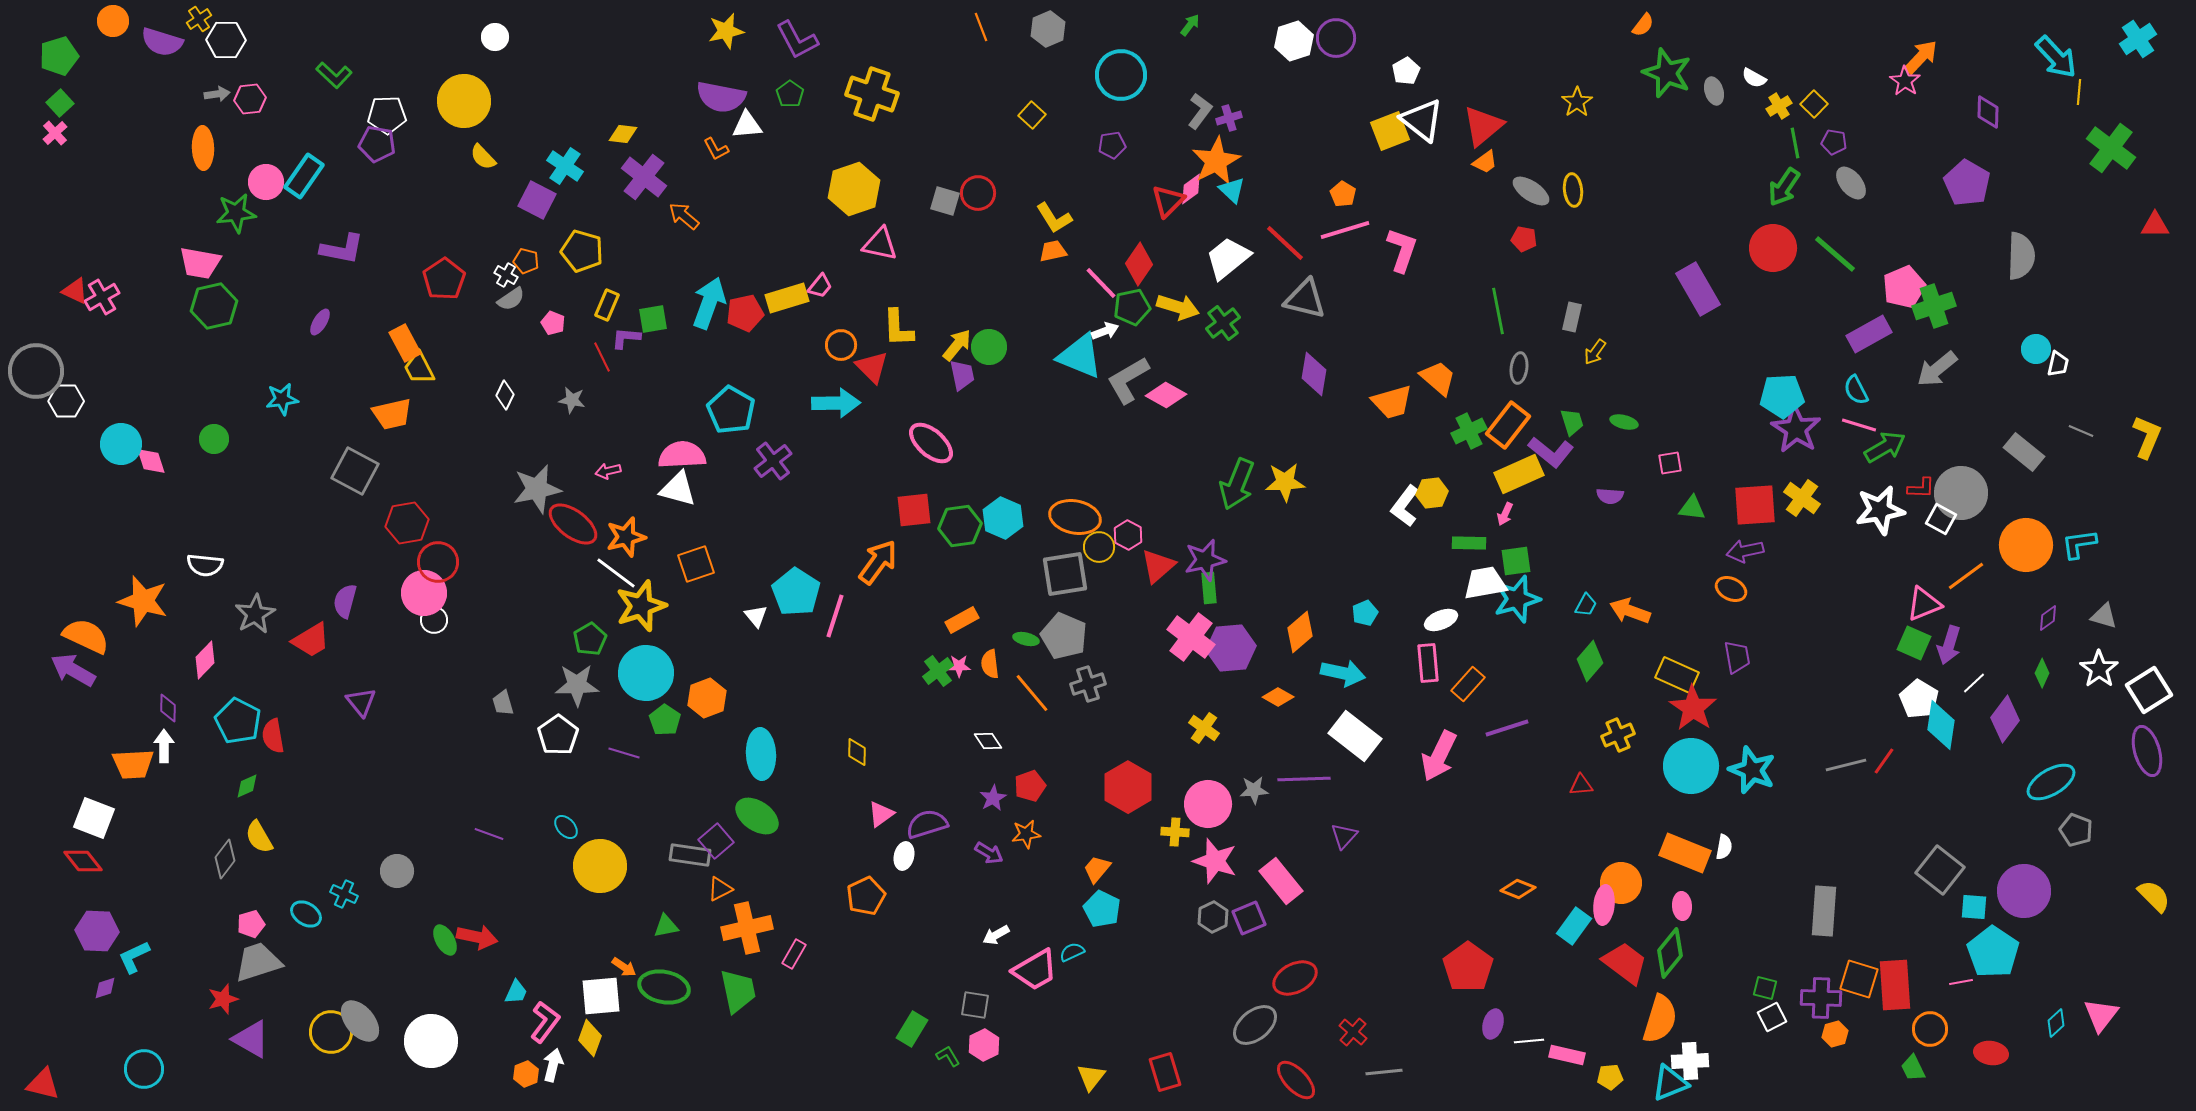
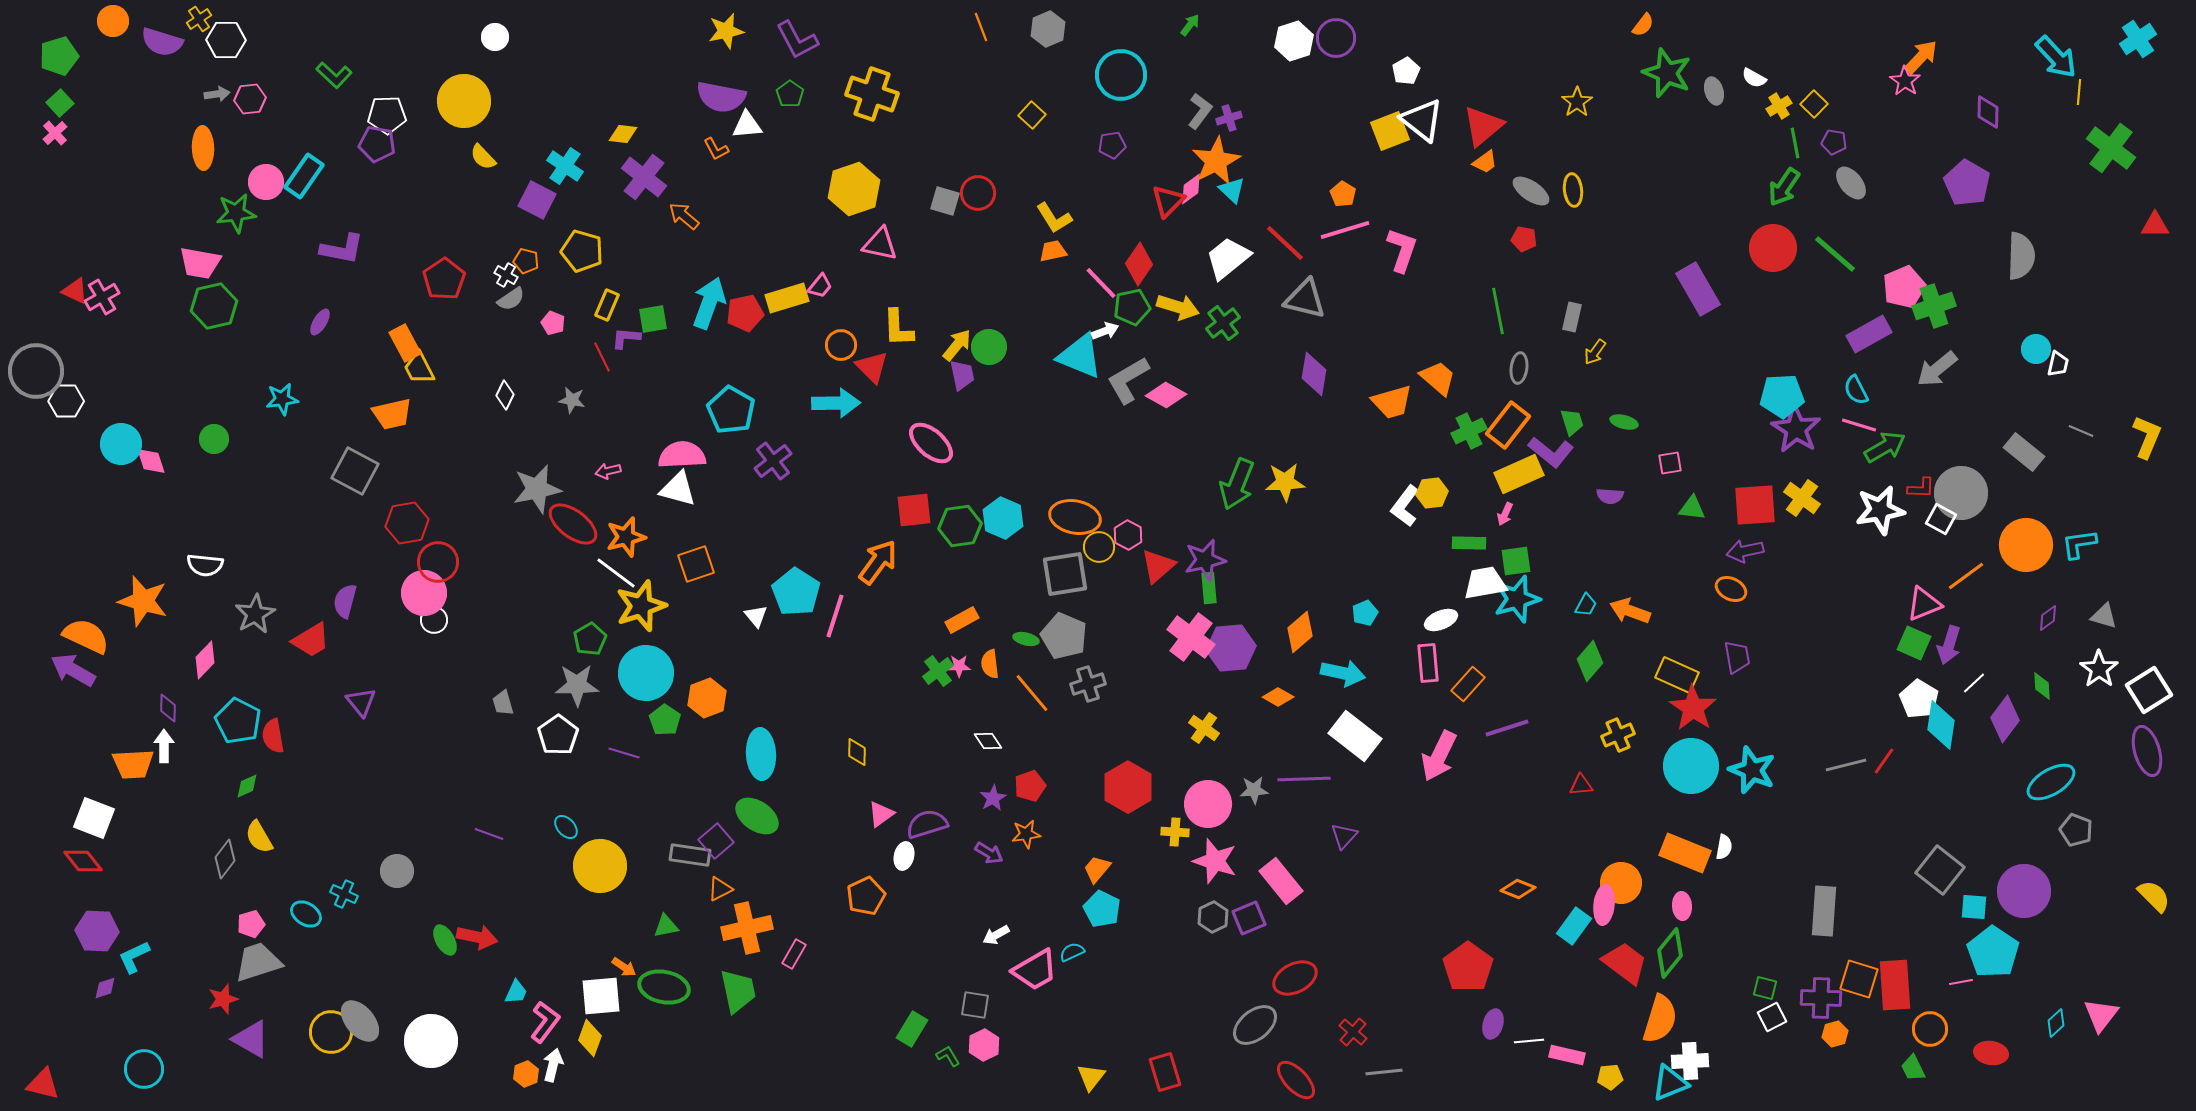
green diamond at (2042, 673): moved 13 px down; rotated 28 degrees counterclockwise
